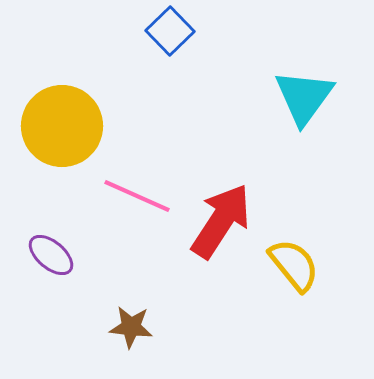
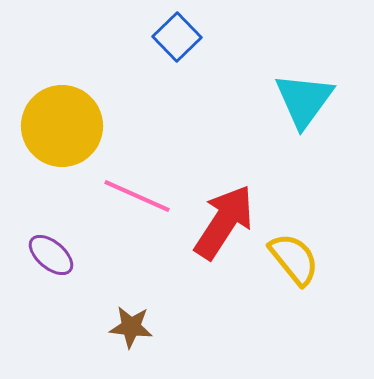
blue square: moved 7 px right, 6 px down
cyan triangle: moved 3 px down
red arrow: moved 3 px right, 1 px down
yellow semicircle: moved 6 px up
